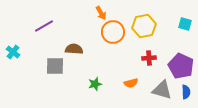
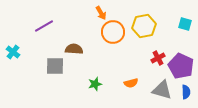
red cross: moved 9 px right; rotated 24 degrees counterclockwise
